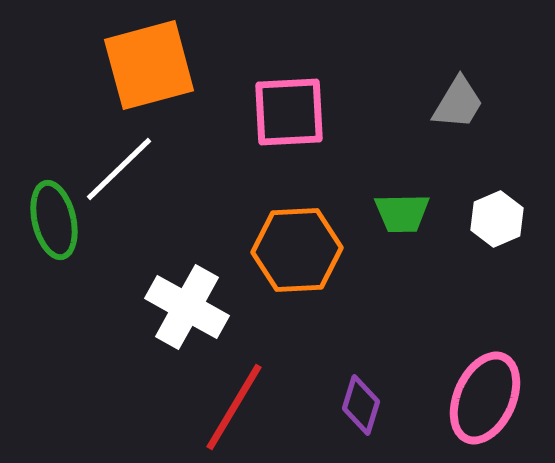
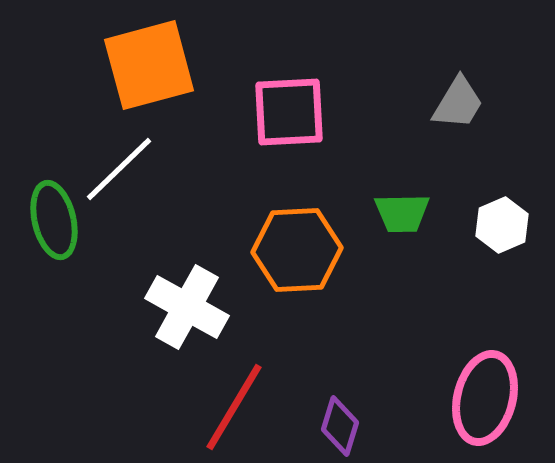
white hexagon: moved 5 px right, 6 px down
pink ellipse: rotated 10 degrees counterclockwise
purple diamond: moved 21 px left, 21 px down
